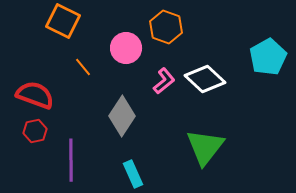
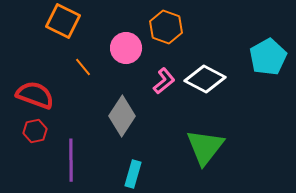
white diamond: rotated 15 degrees counterclockwise
cyan rectangle: rotated 40 degrees clockwise
